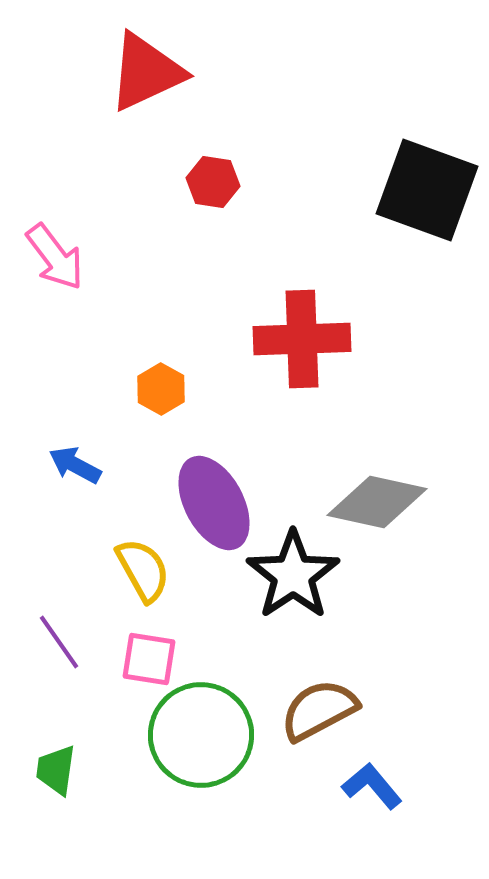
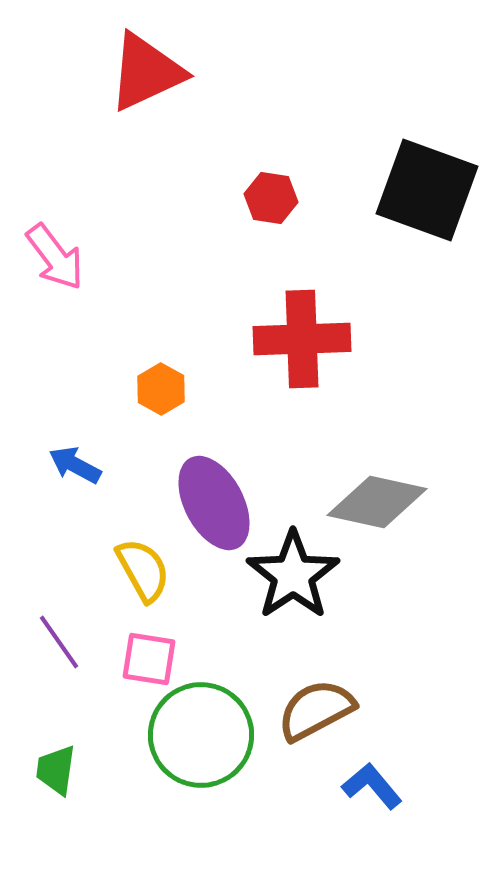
red hexagon: moved 58 px right, 16 px down
brown semicircle: moved 3 px left
